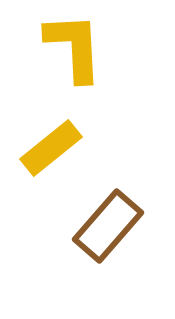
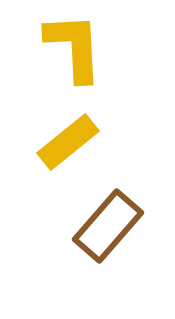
yellow rectangle: moved 17 px right, 6 px up
